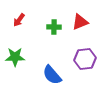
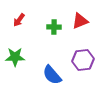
red triangle: moved 1 px up
purple hexagon: moved 2 px left, 1 px down
